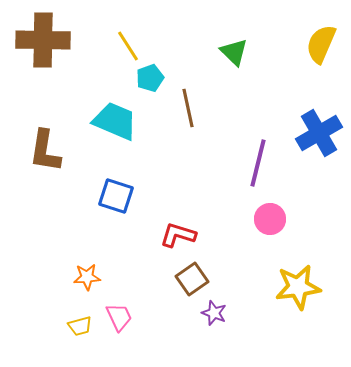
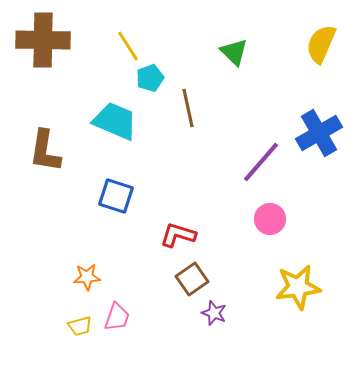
purple line: moved 3 px right, 1 px up; rotated 27 degrees clockwise
pink trapezoid: moved 2 px left; rotated 44 degrees clockwise
